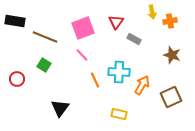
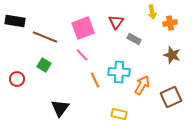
orange cross: moved 2 px down
